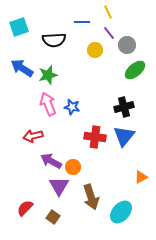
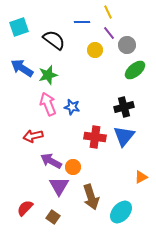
black semicircle: rotated 140 degrees counterclockwise
